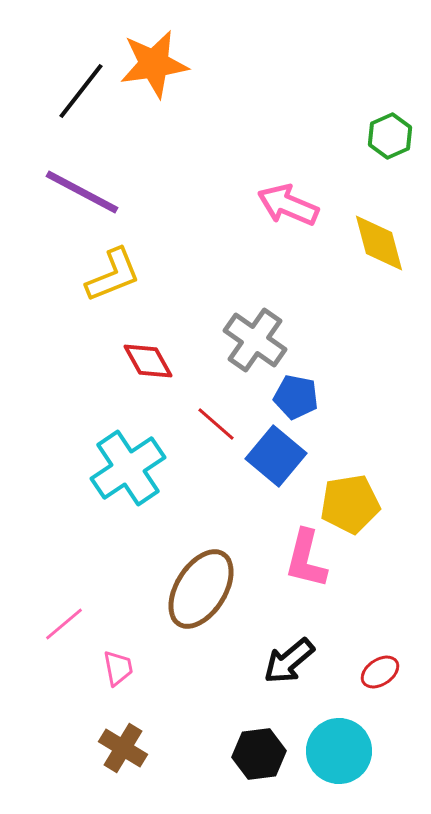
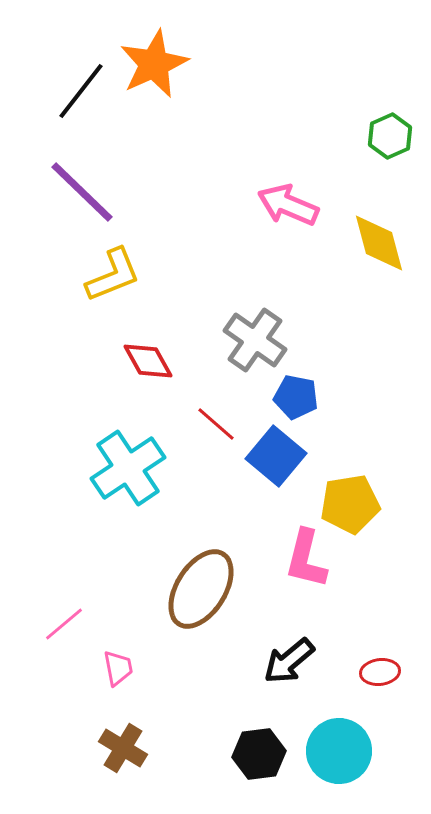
orange star: rotated 16 degrees counterclockwise
purple line: rotated 16 degrees clockwise
red ellipse: rotated 27 degrees clockwise
